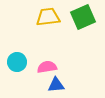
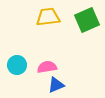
green square: moved 4 px right, 3 px down
cyan circle: moved 3 px down
blue triangle: rotated 18 degrees counterclockwise
